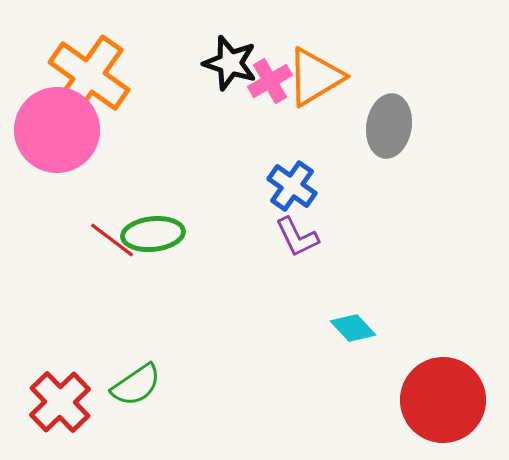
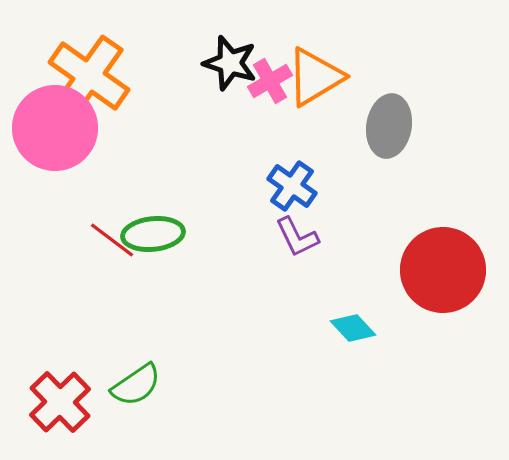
pink circle: moved 2 px left, 2 px up
red circle: moved 130 px up
